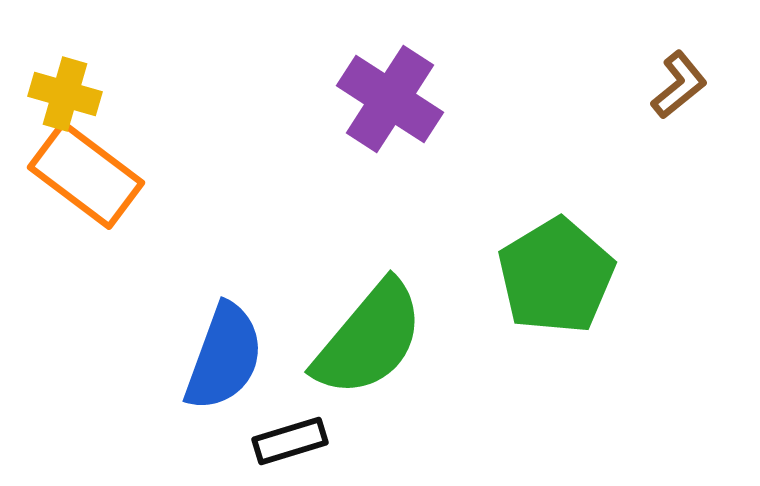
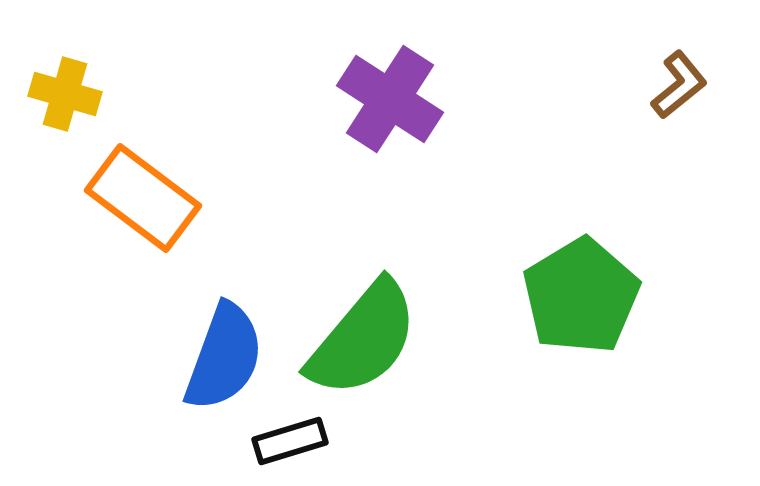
orange rectangle: moved 57 px right, 23 px down
green pentagon: moved 25 px right, 20 px down
green semicircle: moved 6 px left
